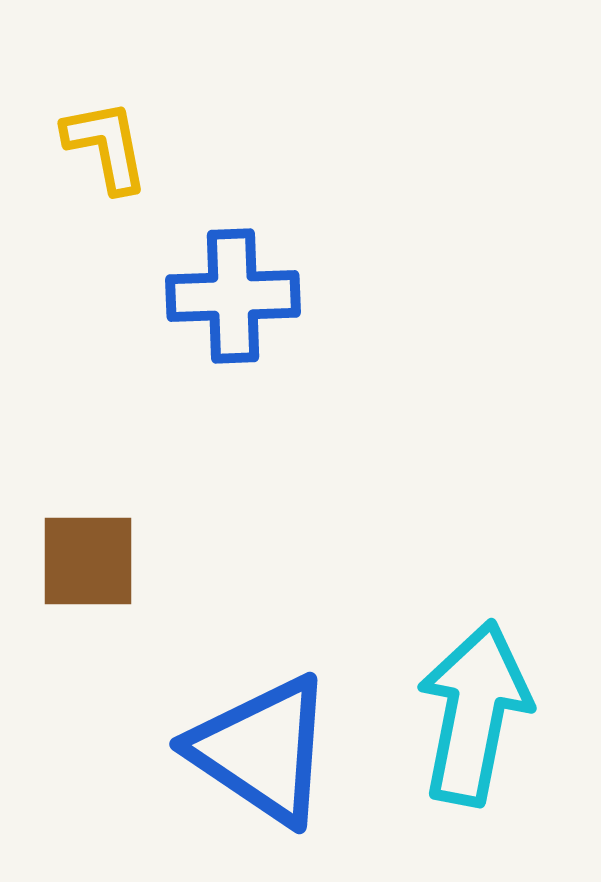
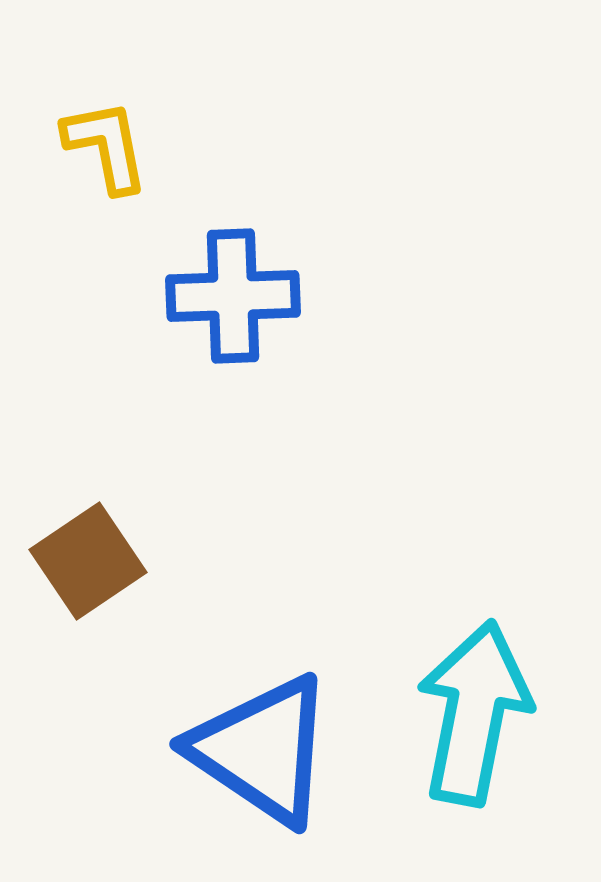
brown square: rotated 34 degrees counterclockwise
